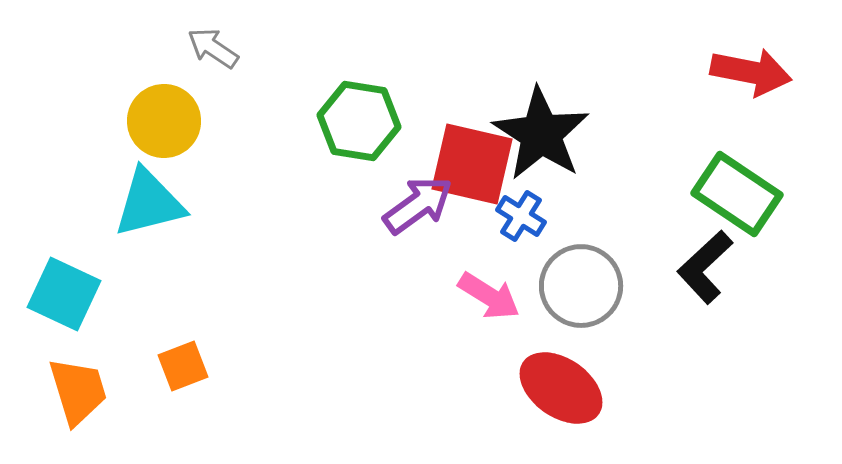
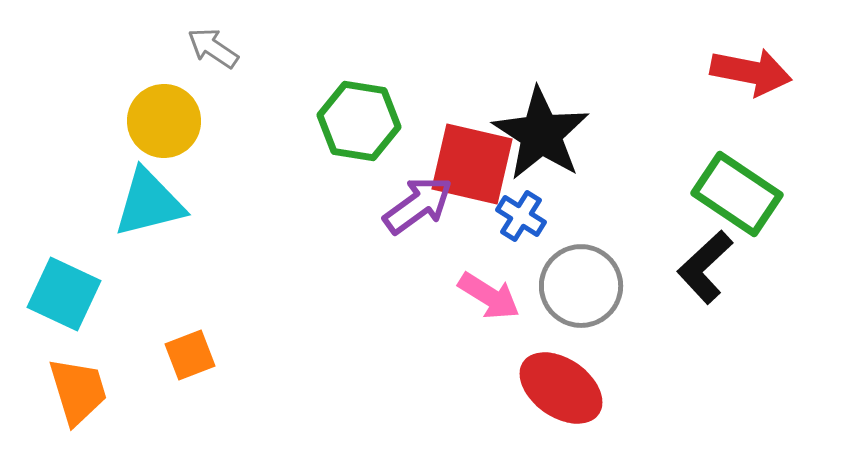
orange square: moved 7 px right, 11 px up
